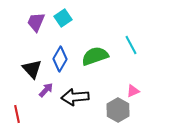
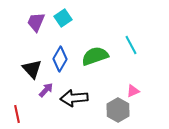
black arrow: moved 1 px left, 1 px down
